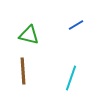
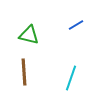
brown line: moved 1 px right, 1 px down
